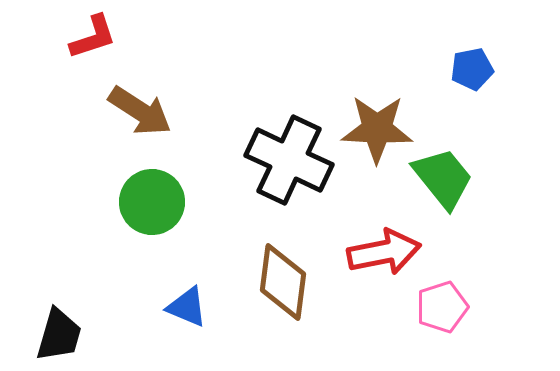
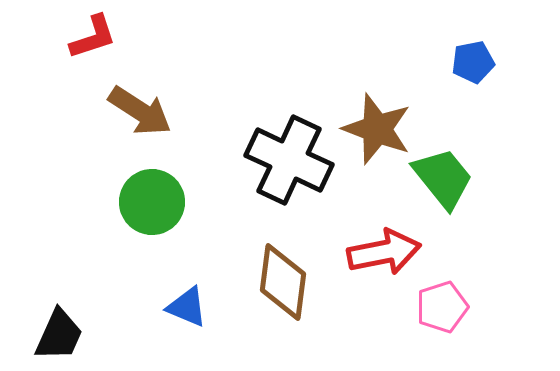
blue pentagon: moved 1 px right, 7 px up
brown star: rotated 18 degrees clockwise
black trapezoid: rotated 8 degrees clockwise
